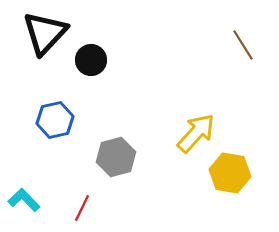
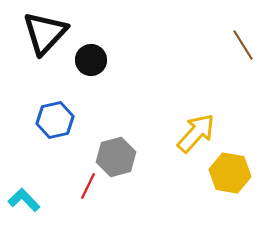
red line: moved 6 px right, 22 px up
